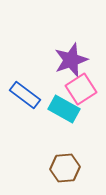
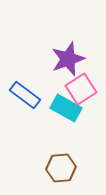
purple star: moved 3 px left, 1 px up
cyan rectangle: moved 2 px right, 1 px up
brown hexagon: moved 4 px left
